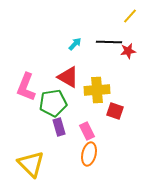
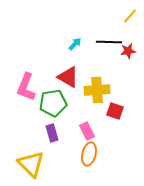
purple rectangle: moved 7 px left, 6 px down
